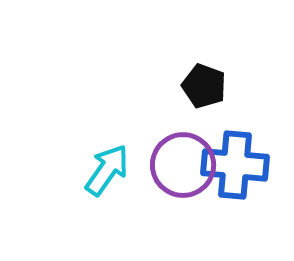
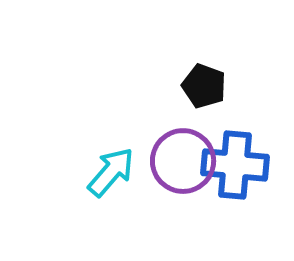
purple circle: moved 4 px up
cyan arrow: moved 4 px right, 2 px down; rotated 6 degrees clockwise
